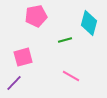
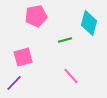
pink line: rotated 18 degrees clockwise
